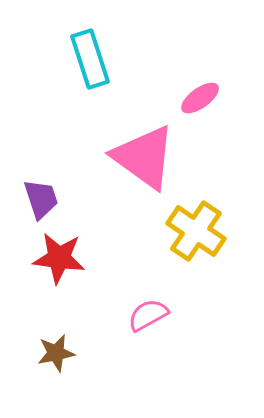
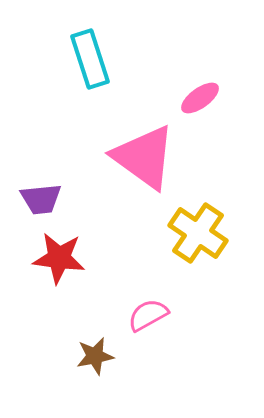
purple trapezoid: rotated 102 degrees clockwise
yellow cross: moved 2 px right, 2 px down
brown star: moved 39 px right, 3 px down
